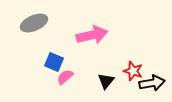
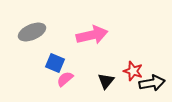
gray ellipse: moved 2 px left, 9 px down
blue square: moved 1 px right, 1 px down
pink semicircle: moved 2 px down
